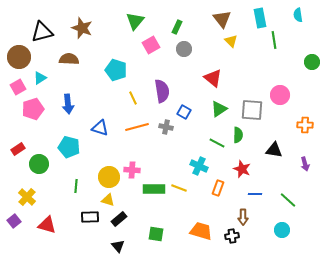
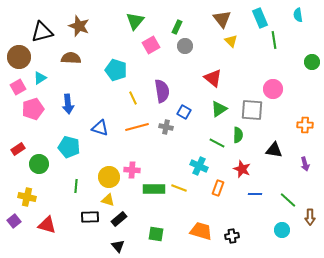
cyan rectangle at (260, 18): rotated 12 degrees counterclockwise
brown star at (82, 28): moved 3 px left, 2 px up
gray circle at (184, 49): moved 1 px right, 3 px up
brown semicircle at (69, 59): moved 2 px right, 1 px up
pink circle at (280, 95): moved 7 px left, 6 px up
yellow cross at (27, 197): rotated 30 degrees counterclockwise
brown arrow at (243, 217): moved 67 px right
